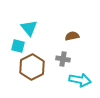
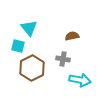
brown hexagon: moved 1 px down
